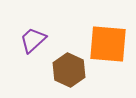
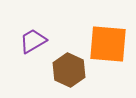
purple trapezoid: moved 1 px down; rotated 12 degrees clockwise
